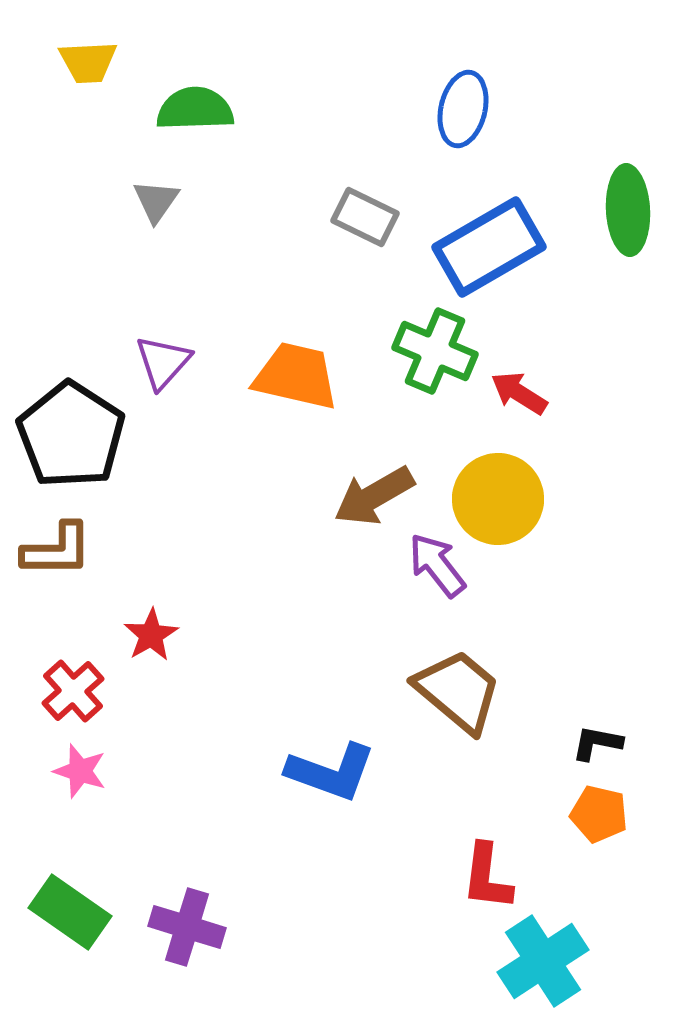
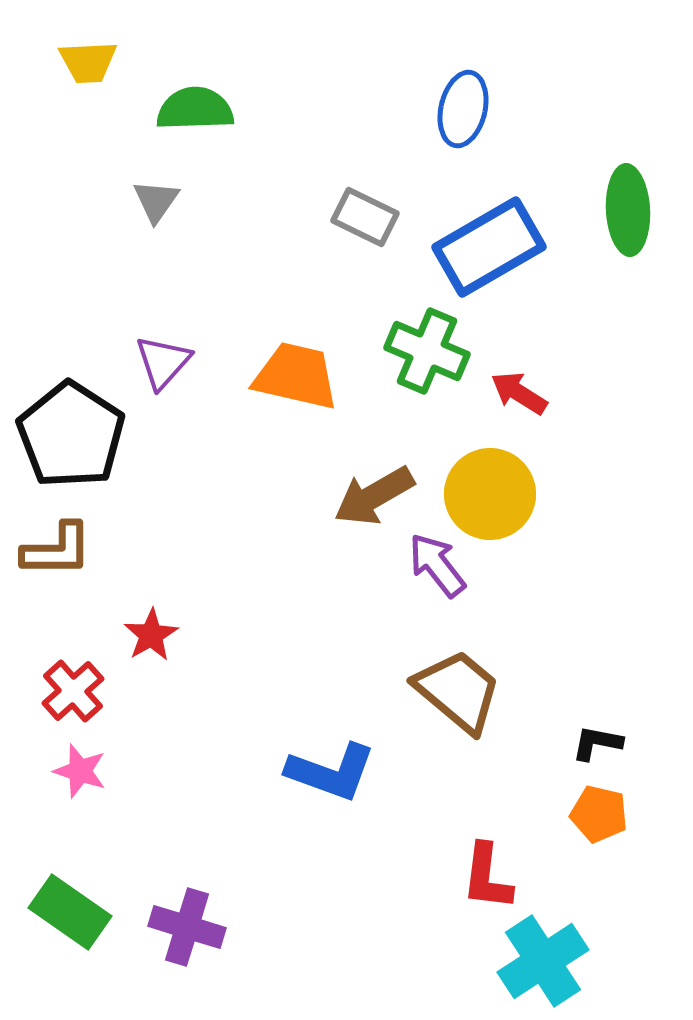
green cross: moved 8 px left
yellow circle: moved 8 px left, 5 px up
